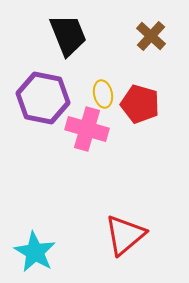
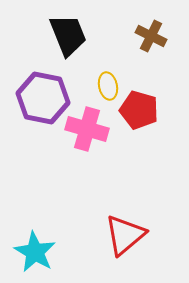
brown cross: rotated 16 degrees counterclockwise
yellow ellipse: moved 5 px right, 8 px up
red pentagon: moved 1 px left, 6 px down
